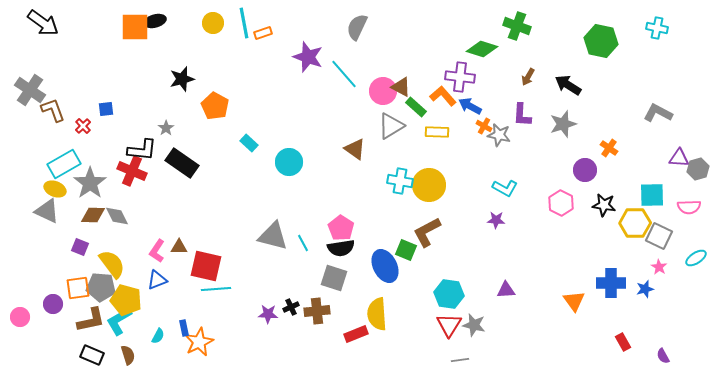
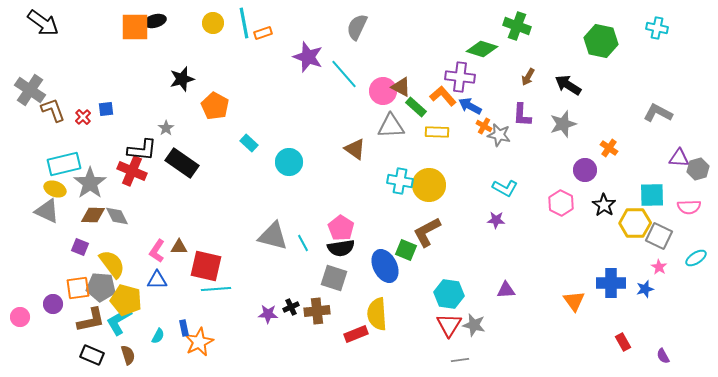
red cross at (83, 126): moved 9 px up
gray triangle at (391, 126): rotated 28 degrees clockwise
cyan rectangle at (64, 164): rotated 16 degrees clockwise
black star at (604, 205): rotated 25 degrees clockwise
blue triangle at (157, 280): rotated 20 degrees clockwise
